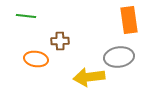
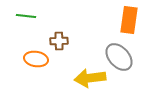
orange rectangle: rotated 16 degrees clockwise
brown cross: moved 1 px left
gray ellipse: rotated 56 degrees clockwise
yellow arrow: moved 1 px right, 1 px down
